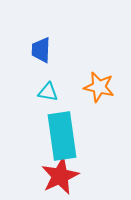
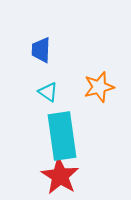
orange star: rotated 28 degrees counterclockwise
cyan triangle: rotated 25 degrees clockwise
red star: rotated 15 degrees counterclockwise
